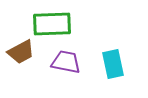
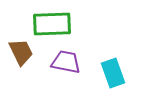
brown trapezoid: rotated 88 degrees counterclockwise
cyan rectangle: moved 9 px down; rotated 8 degrees counterclockwise
